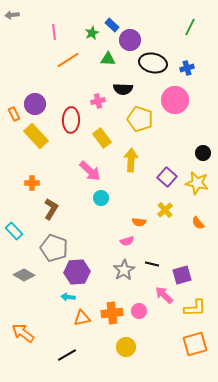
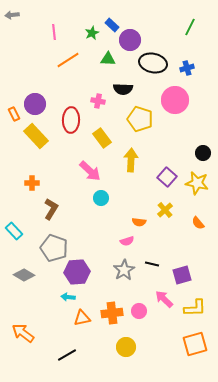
pink cross at (98, 101): rotated 24 degrees clockwise
pink arrow at (164, 295): moved 4 px down
